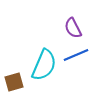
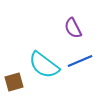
blue line: moved 4 px right, 6 px down
cyan semicircle: rotated 104 degrees clockwise
